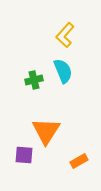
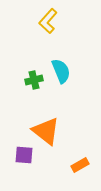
yellow L-shape: moved 17 px left, 14 px up
cyan semicircle: moved 2 px left
orange triangle: rotated 24 degrees counterclockwise
orange rectangle: moved 1 px right, 4 px down
